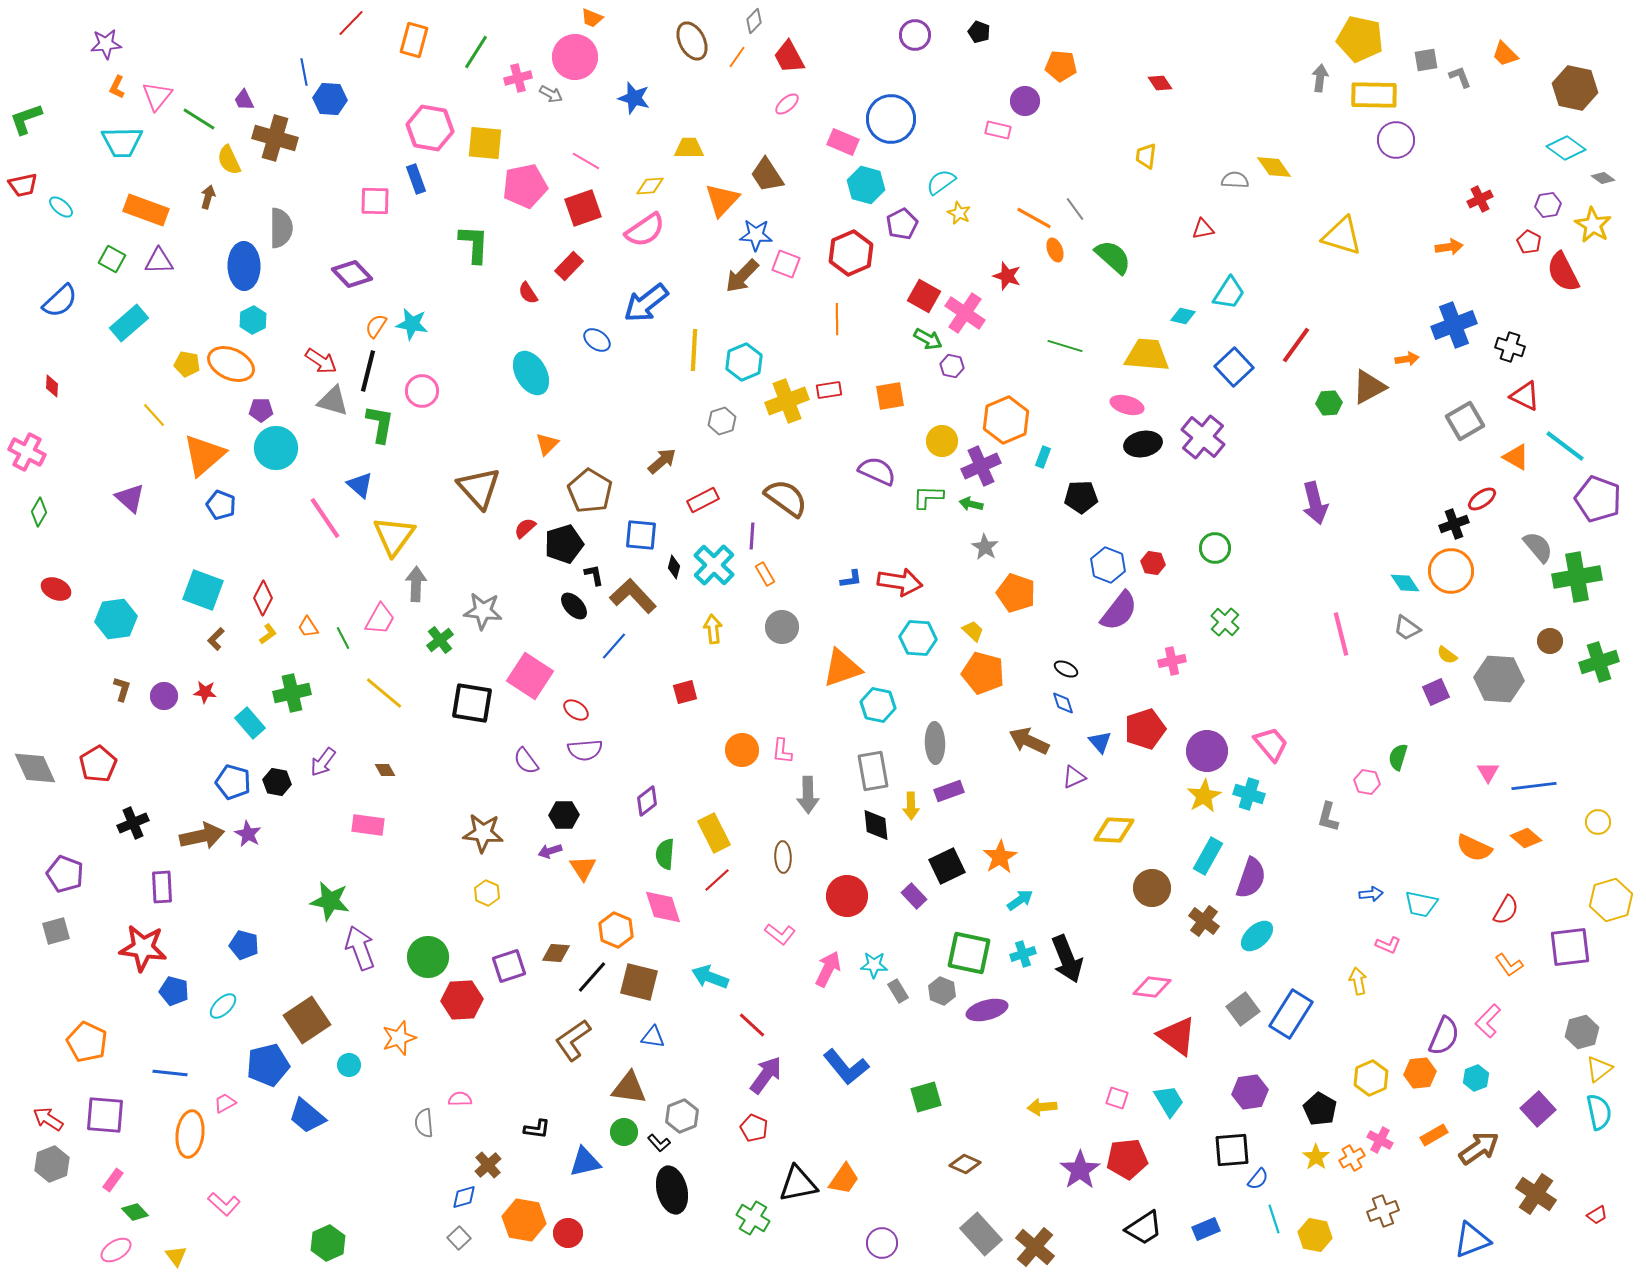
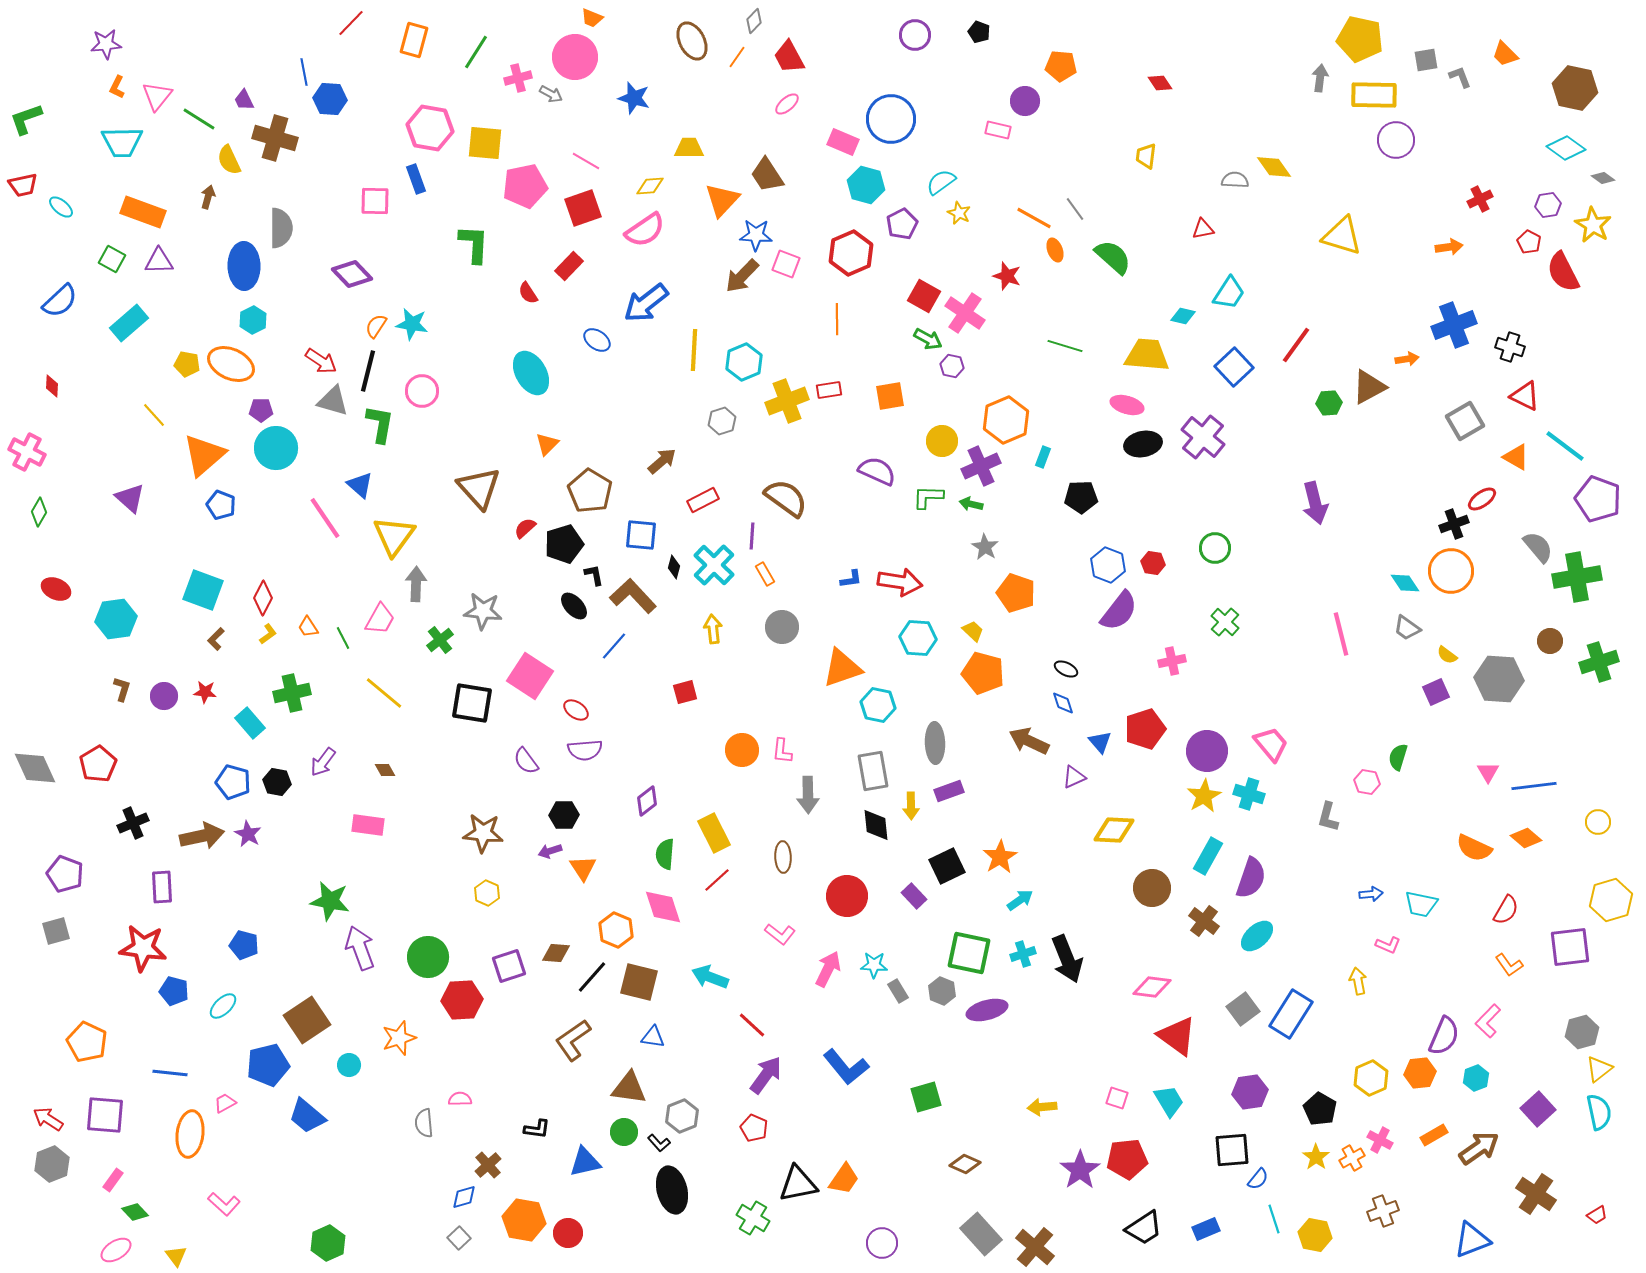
orange rectangle at (146, 210): moved 3 px left, 2 px down
